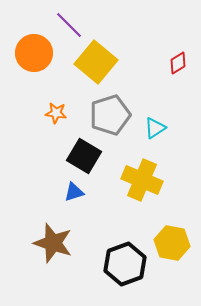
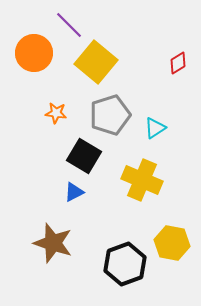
blue triangle: rotated 10 degrees counterclockwise
